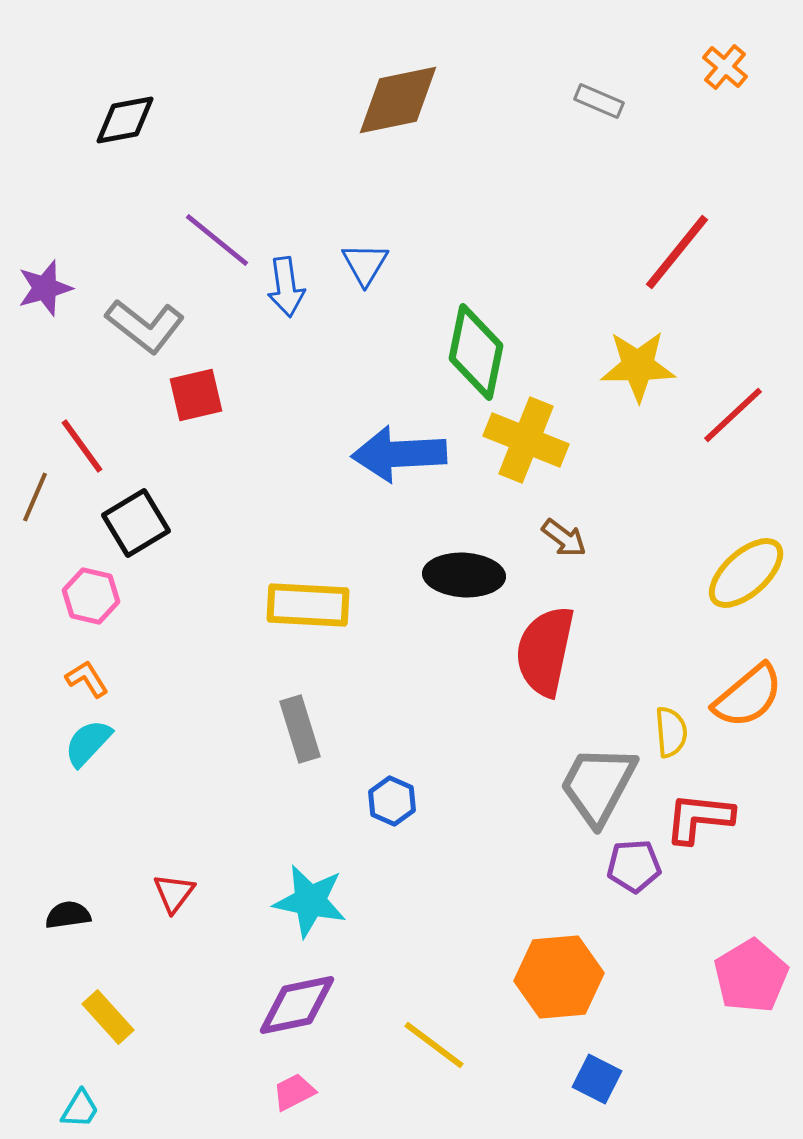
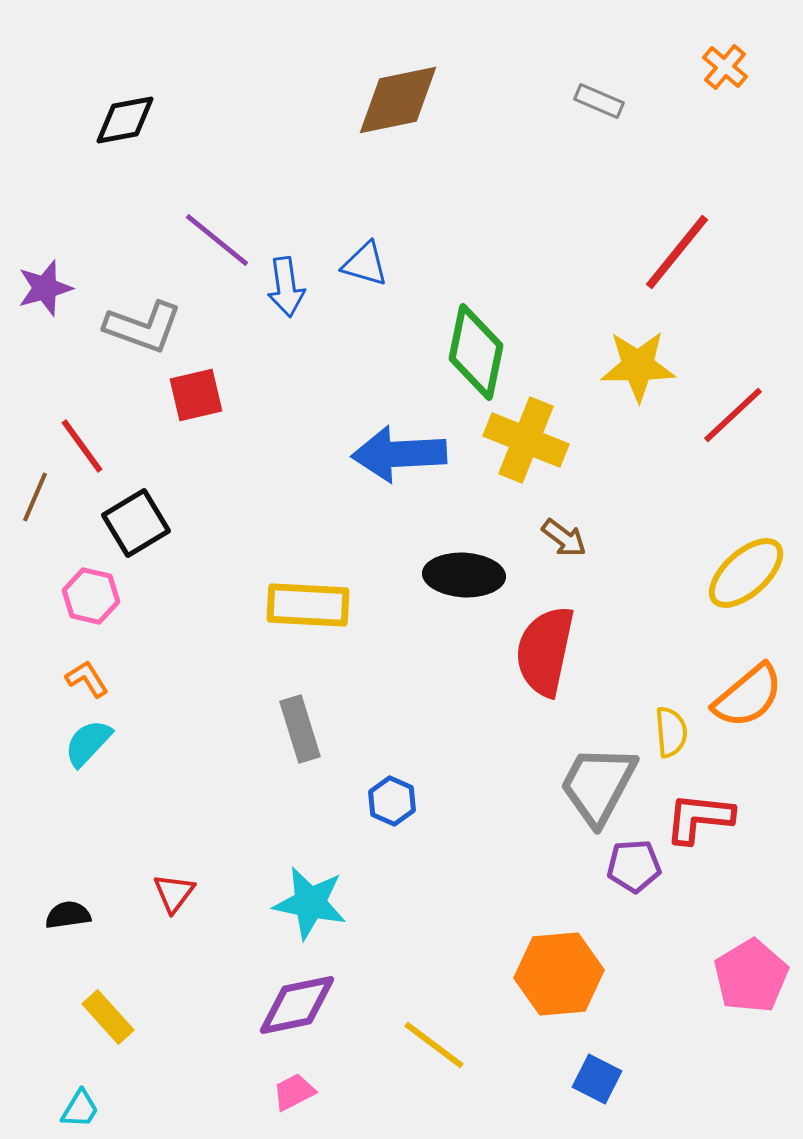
blue triangle at (365, 264): rotated 45 degrees counterclockwise
gray L-shape at (145, 326): moved 2 px left, 1 px down; rotated 18 degrees counterclockwise
cyan star at (310, 901): moved 2 px down
orange hexagon at (559, 977): moved 3 px up
